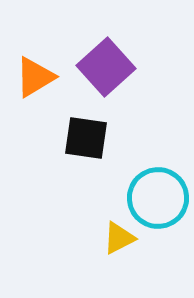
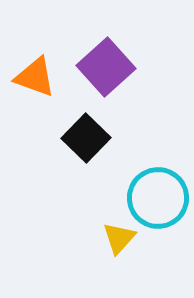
orange triangle: rotated 51 degrees clockwise
black square: rotated 36 degrees clockwise
yellow triangle: rotated 21 degrees counterclockwise
